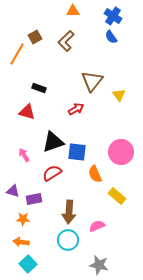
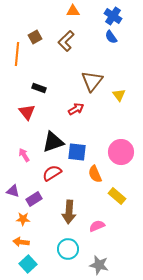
orange line: rotated 25 degrees counterclockwise
red triangle: rotated 36 degrees clockwise
purple rectangle: rotated 21 degrees counterclockwise
cyan circle: moved 9 px down
